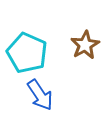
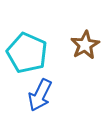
blue arrow: rotated 60 degrees clockwise
